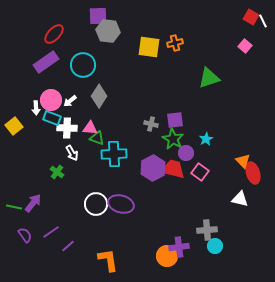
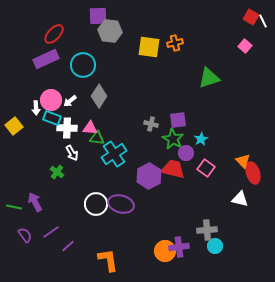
gray hexagon at (108, 31): moved 2 px right
purple rectangle at (46, 62): moved 3 px up; rotated 10 degrees clockwise
purple square at (175, 120): moved 3 px right
green triangle at (97, 138): rotated 14 degrees counterclockwise
cyan star at (206, 139): moved 5 px left
cyan cross at (114, 154): rotated 30 degrees counterclockwise
purple hexagon at (153, 168): moved 4 px left, 8 px down
pink square at (200, 172): moved 6 px right, 4 px up
purple arrow at (33, 203): moved 2 px right, 1 px up; rotated 66 degrees counterclockwise
orange circle at (167, 256): moved 2 px left, 5 px up
